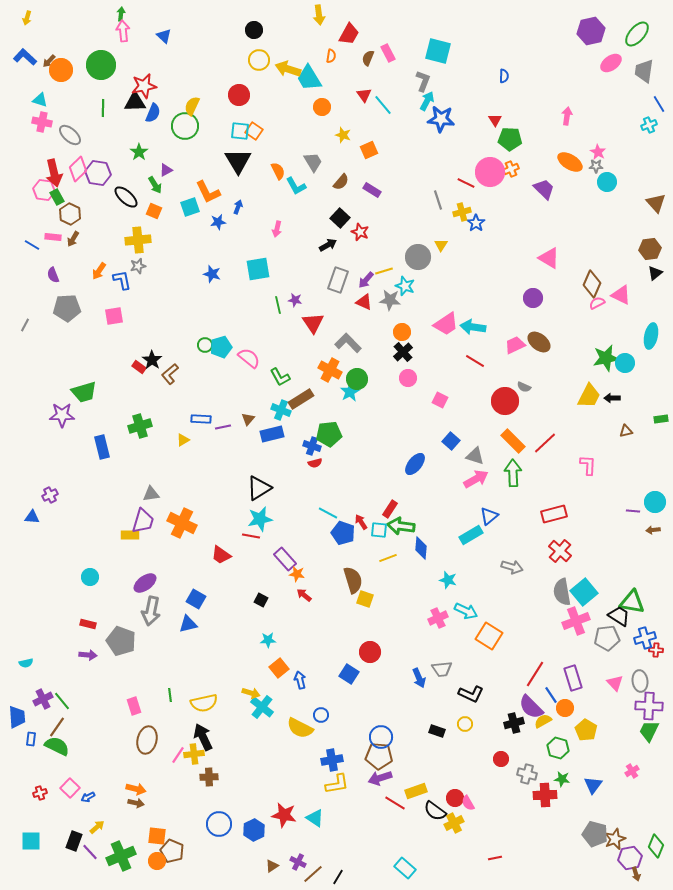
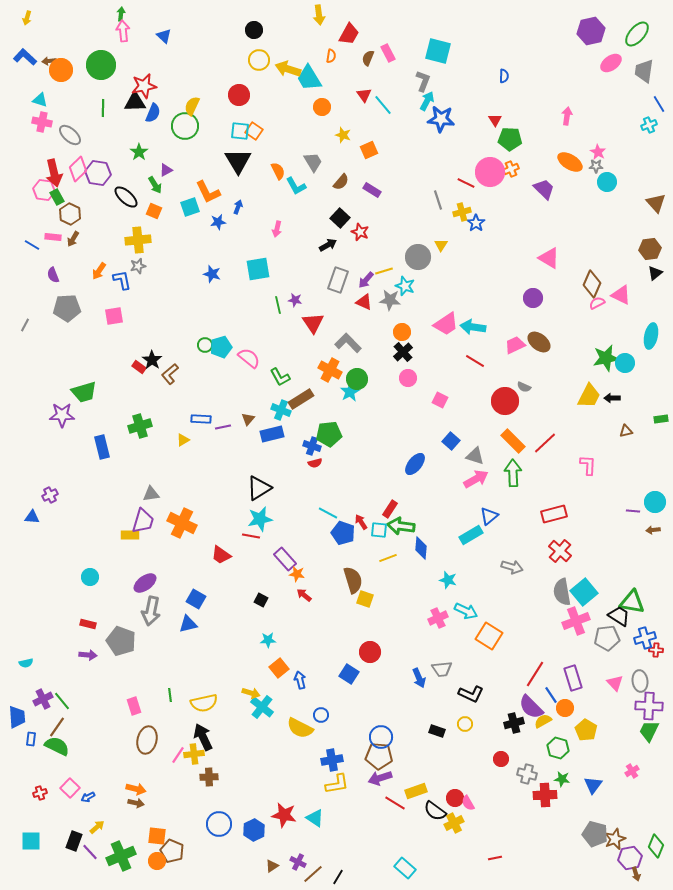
brown arrow at (49, 61): rotated 40 degrees clockwise
